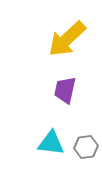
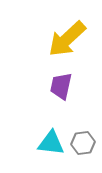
purple trapezoid: moved 4 px left, 4 px up
gray hexagon: moved 3 px left, 4 px up
